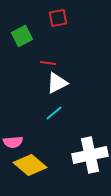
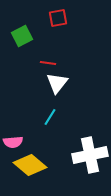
white triangle: rotated 25 degrees counterclockwise
cyan line: moved 4 px left, 4 px down; rotated 18 degrees counterclockwise
